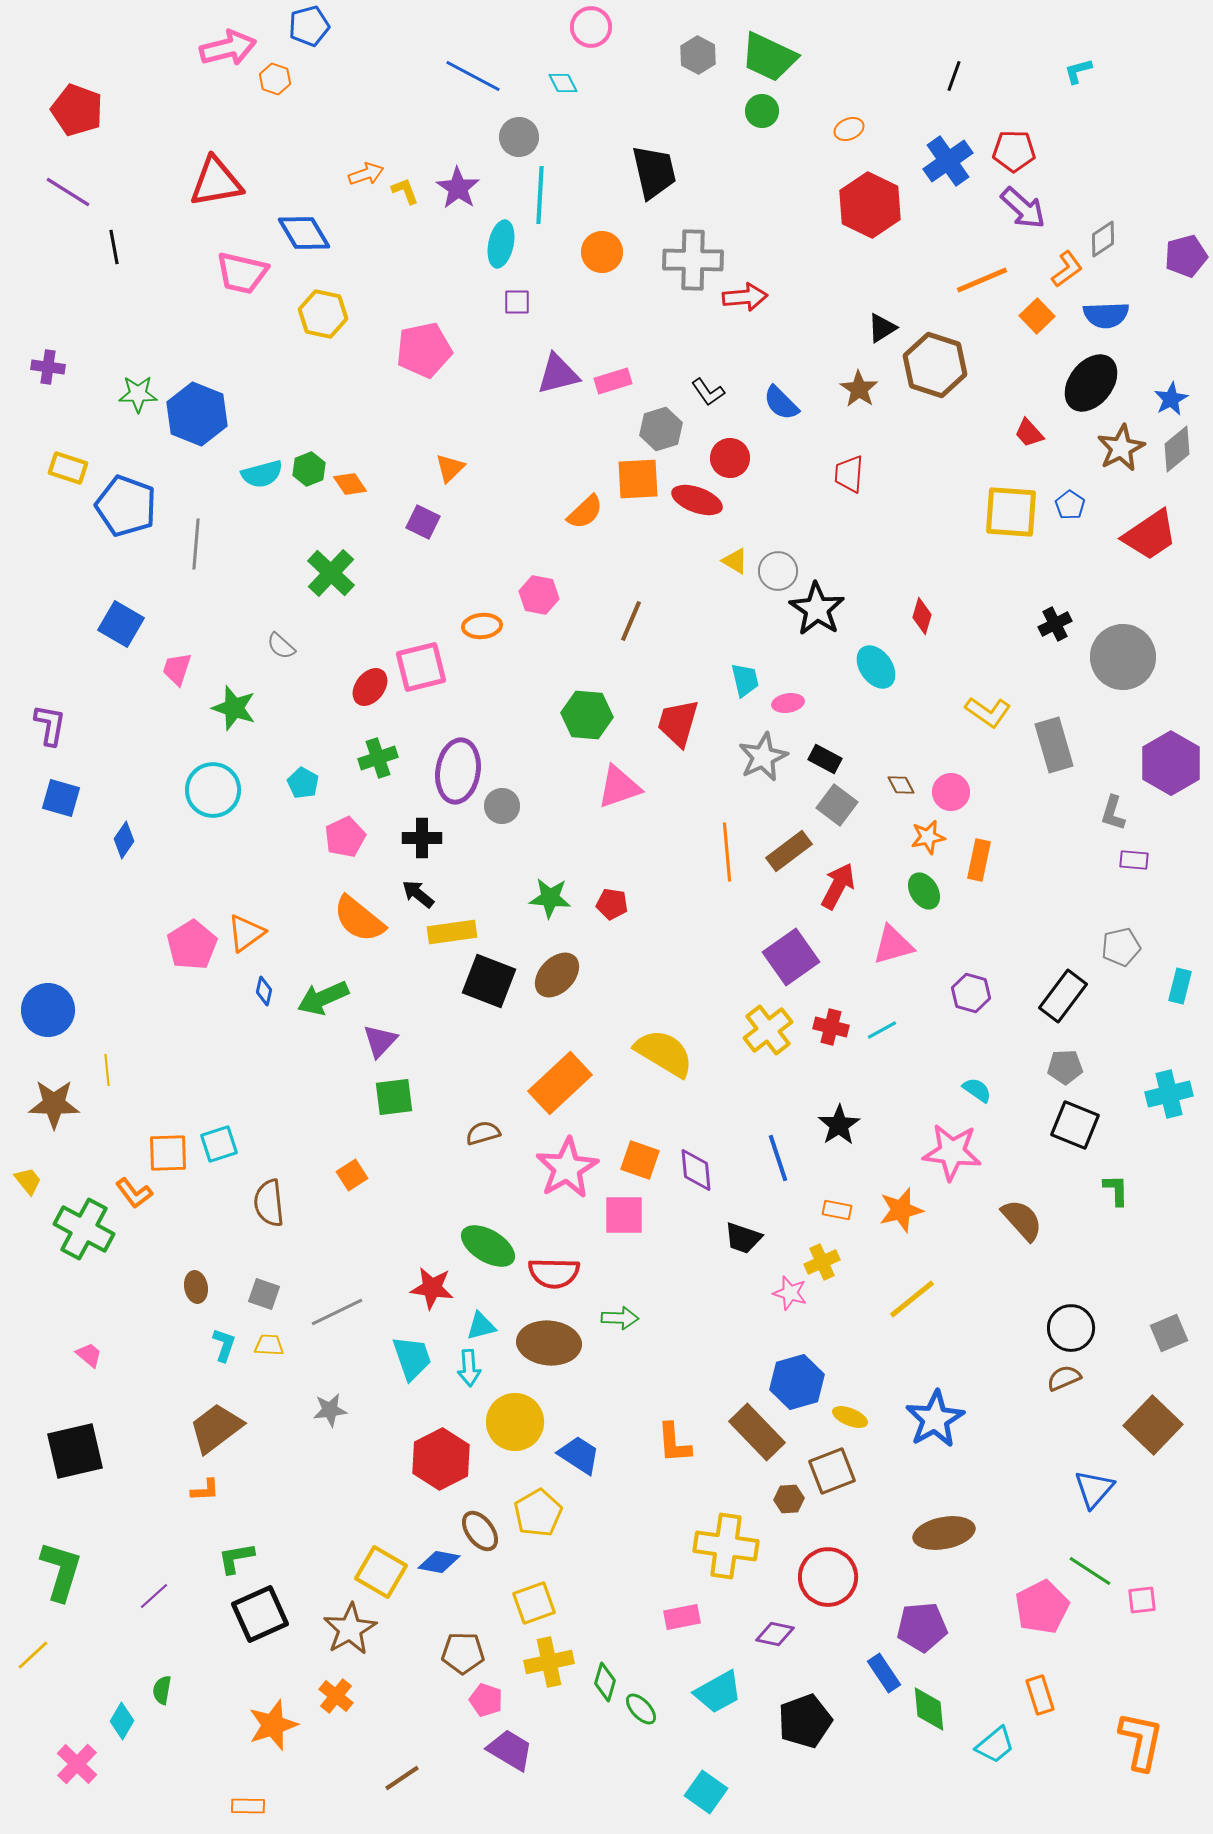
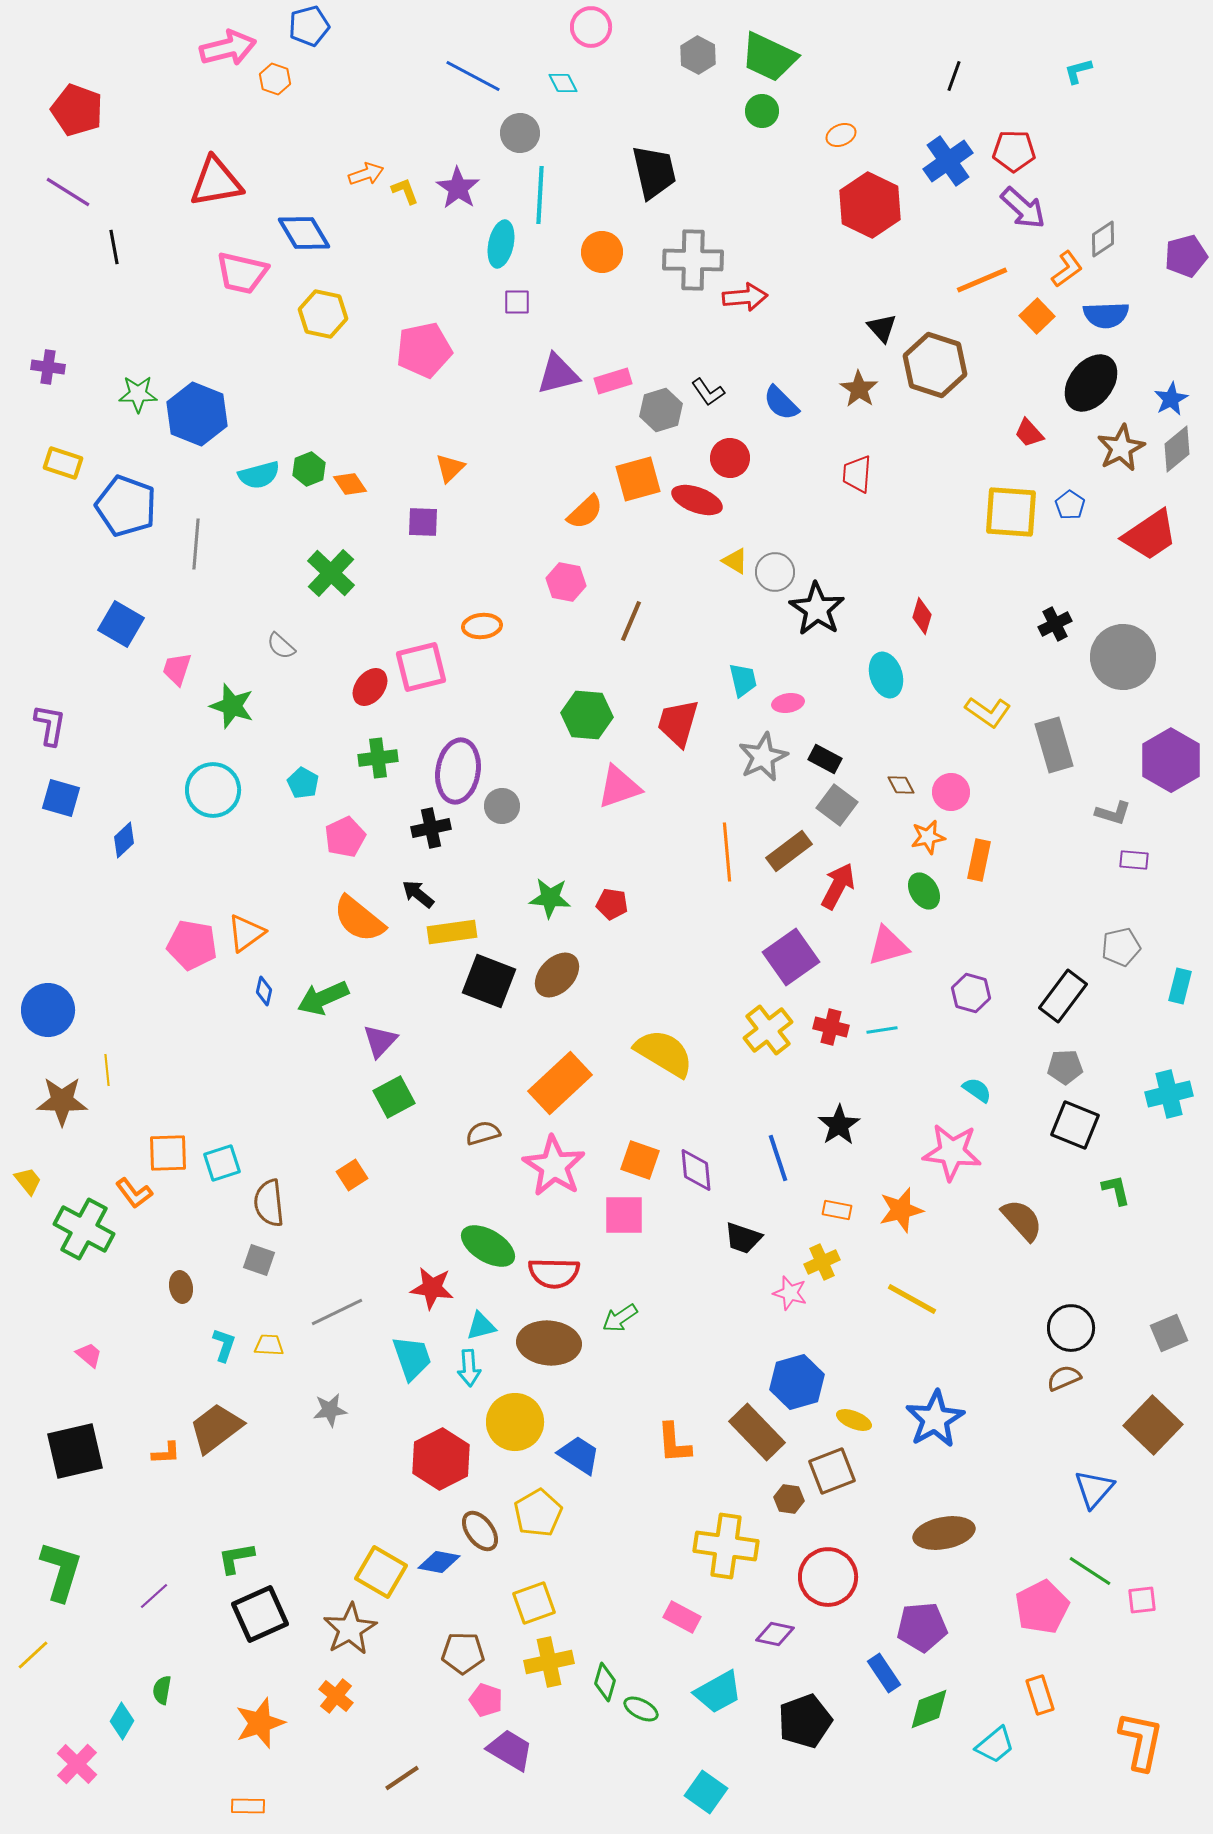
orange ellipse at (849, 129): moved 8 px left, 6 px down
gray circle at (519, 137): moved 1 px right, 4 px up
black triangle at (882, 328): rotated 40 degrees counterclockwise
gray hexagon at (661, 429): moved 19 px up
yellow rectangle at (68, 468): moved 5 px left, 5 px up
cyan semicircle at (262, 474): moved 3 px left, 1 px down
red trapezoid at (849, 474): moved 8 px right
orange square at (638, 479): rotated 12 degrees counterclockwise
purple square at (423, 522): rotated 24 degrees counterclockwise
gray circle at (778, 571): moved 3 px left, 1 px down
pink hexagon at (539, 595): moved 27 px right, 13 px up
cyan ellipse at (876, 667): moved 10 px right, 8 px down; rotated 18 degrees clockwise
cyan trapezoid at (745, 680): moved 2 px left
green star at (234, 708): moved 2 px left, 2 px up
green cross at (378, 758): rotated 12 degrees clockwise
purple hexagon at (1171, 763): moved 3 px up
gray L-shape at (1113, 813): rotated 90 degrees counterclockwise
black cross at (422, 838): moved 9 px right, 10 px up; rotated 12 degrees counterclockwise
blue diamond at (124, 840): rotated 12 degrees clockwise
pink pentagon at (192, 945): rotated 30 degrees counterclockwise
pink triangle at (893, 945): moved 5 px left, 1 px down
cyan line at (882, 1030): rotated 20 degrees clockwise
green square at (394, 1097): rotated 21 degrees counterclockwise
brown star at (54, 1104): moved 8 px right, 3 px up
cyan square at (219, 1144): moved 3 px right, 19 px down
pink star at (567, 1168): moved 13 px left, 2 px up; rotated 10 degrees counterclockwise
green L-shape at (1116, 1190): rotated 12 degrees counterclockwise
brown ellipse at (196, 1287): moved 15 px left
gray square at (264, 1294): moved 5 px left, 34 px up
yellow line at (912, 1299): rotated 68 degrees clockwise
green arrow at (620, 1318): rotated 144 degrees clockwise
yellow ellipse at (850, 1417): moved 4 px right, 3 px down
orange L-shape at (205, 1490): moved 39 px left, 37 px up
brown hexagon at (789, 1499): rotated 12 degrees clockwise
pink rectangle at (682, 1617): rotated 39 degrees clockwise
green ellipse at (641, 1709): rotated 20 degrees counterclockwise
green diamond at (929, 1709): rotated 75 degrees clockwise
orange star at (273, 1725): moved 13 px left, 2 px up
